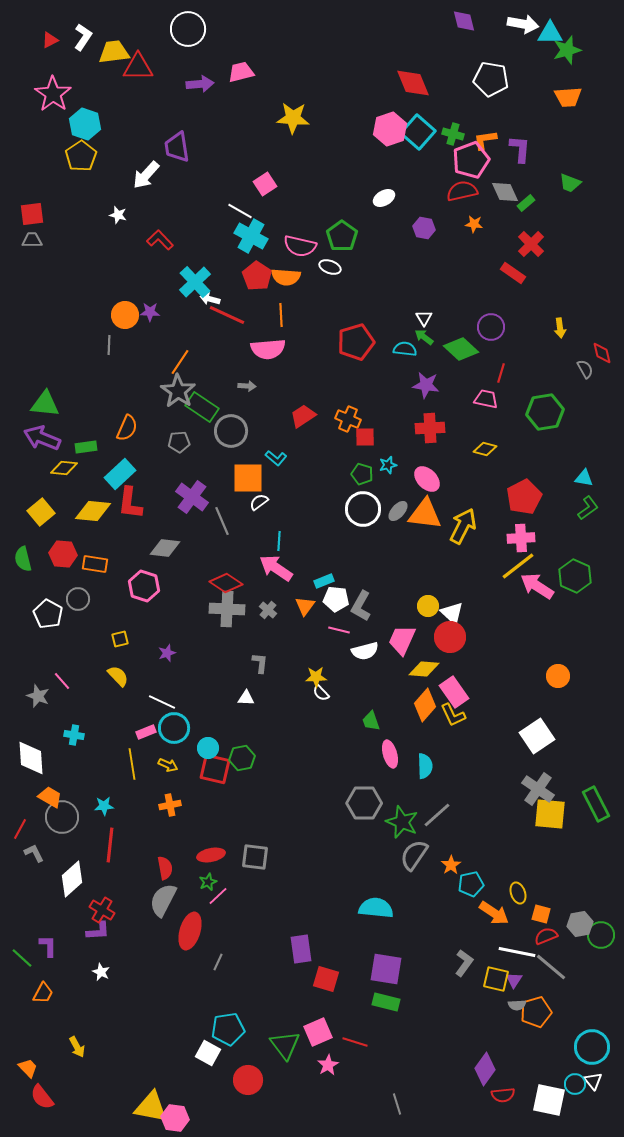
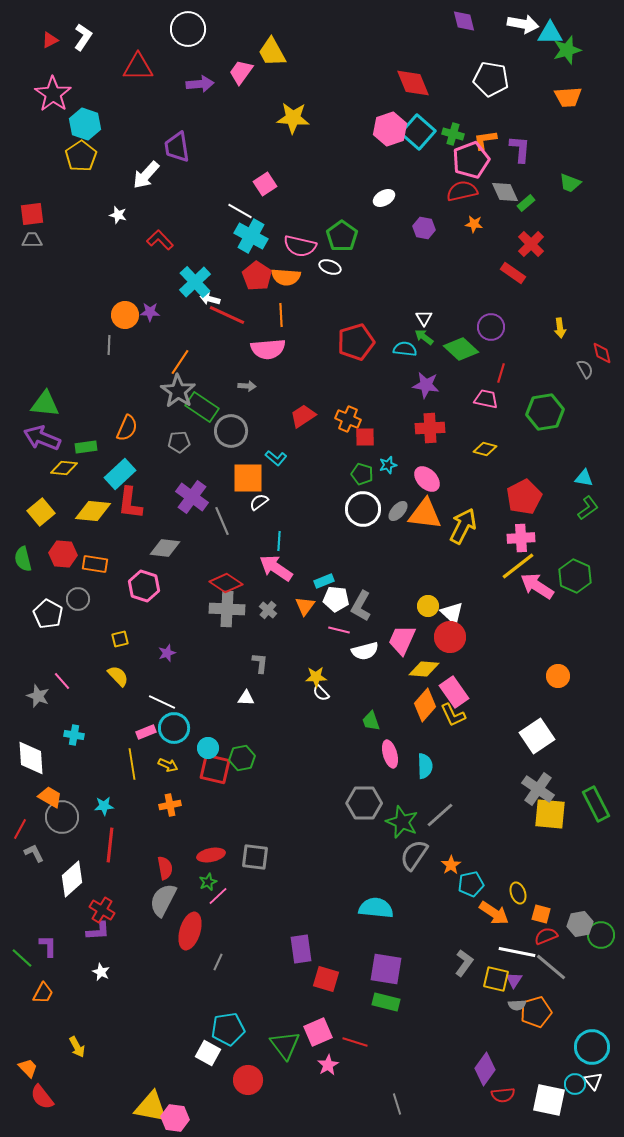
yellow trapezoid at (114, 52): moved 158 px right; rotated 112 degrees counterclockwise
pink trapezoid at (241, 72): rotated 40 degrees counterclockwise
gray line at (437, 815): moved 3 px right
